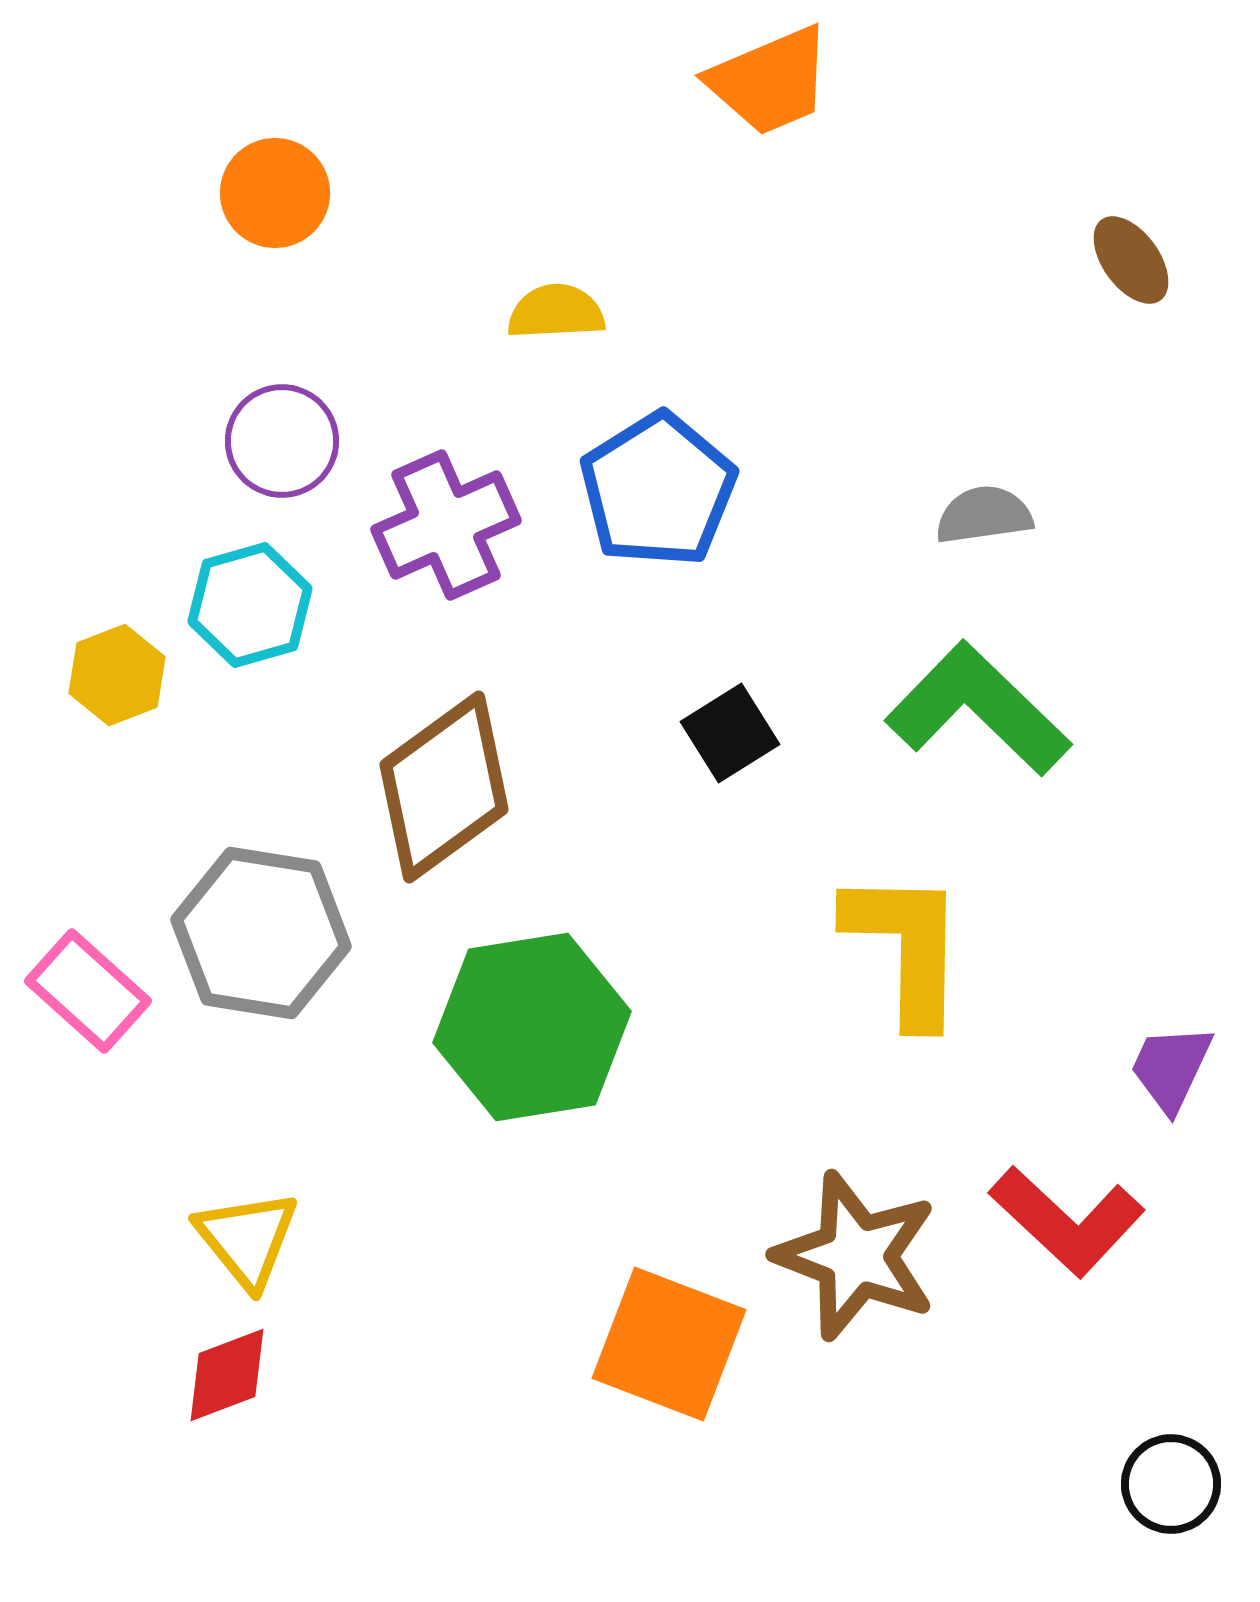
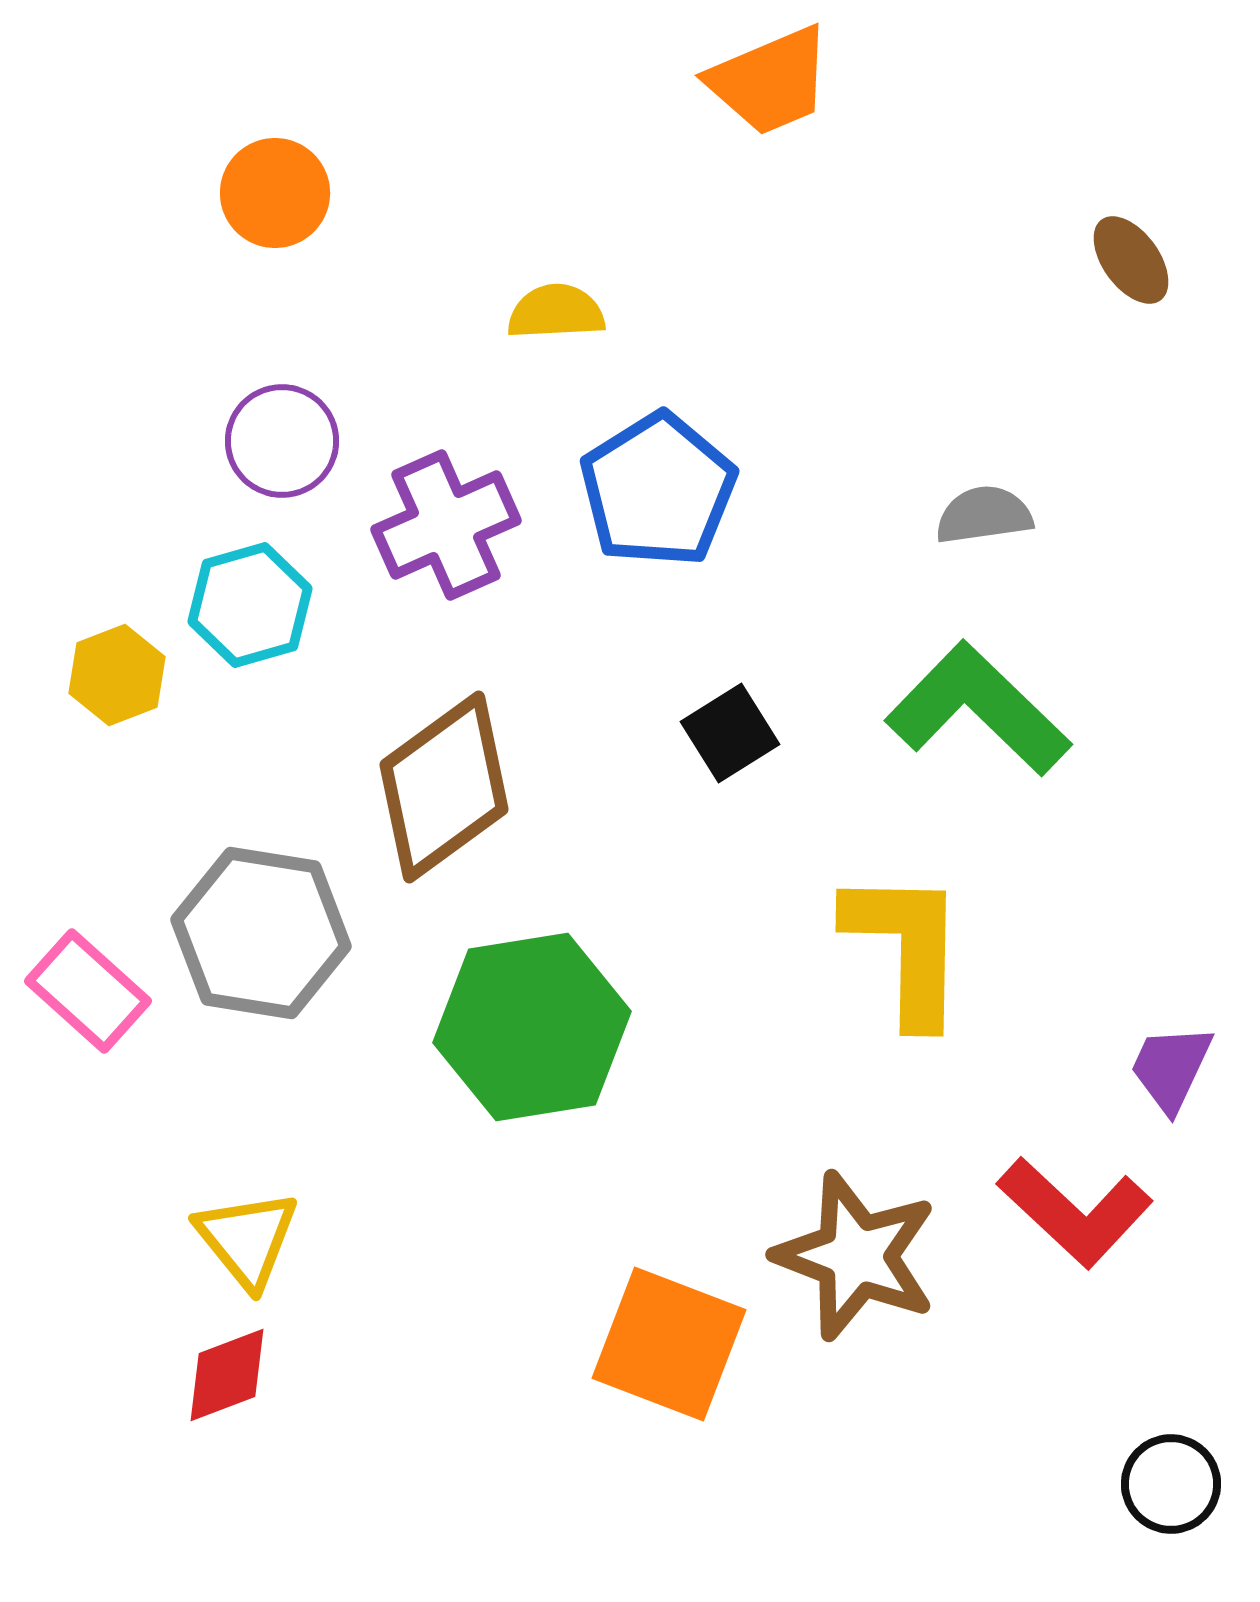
red L-shape: moved 8 px right, 9 px up
